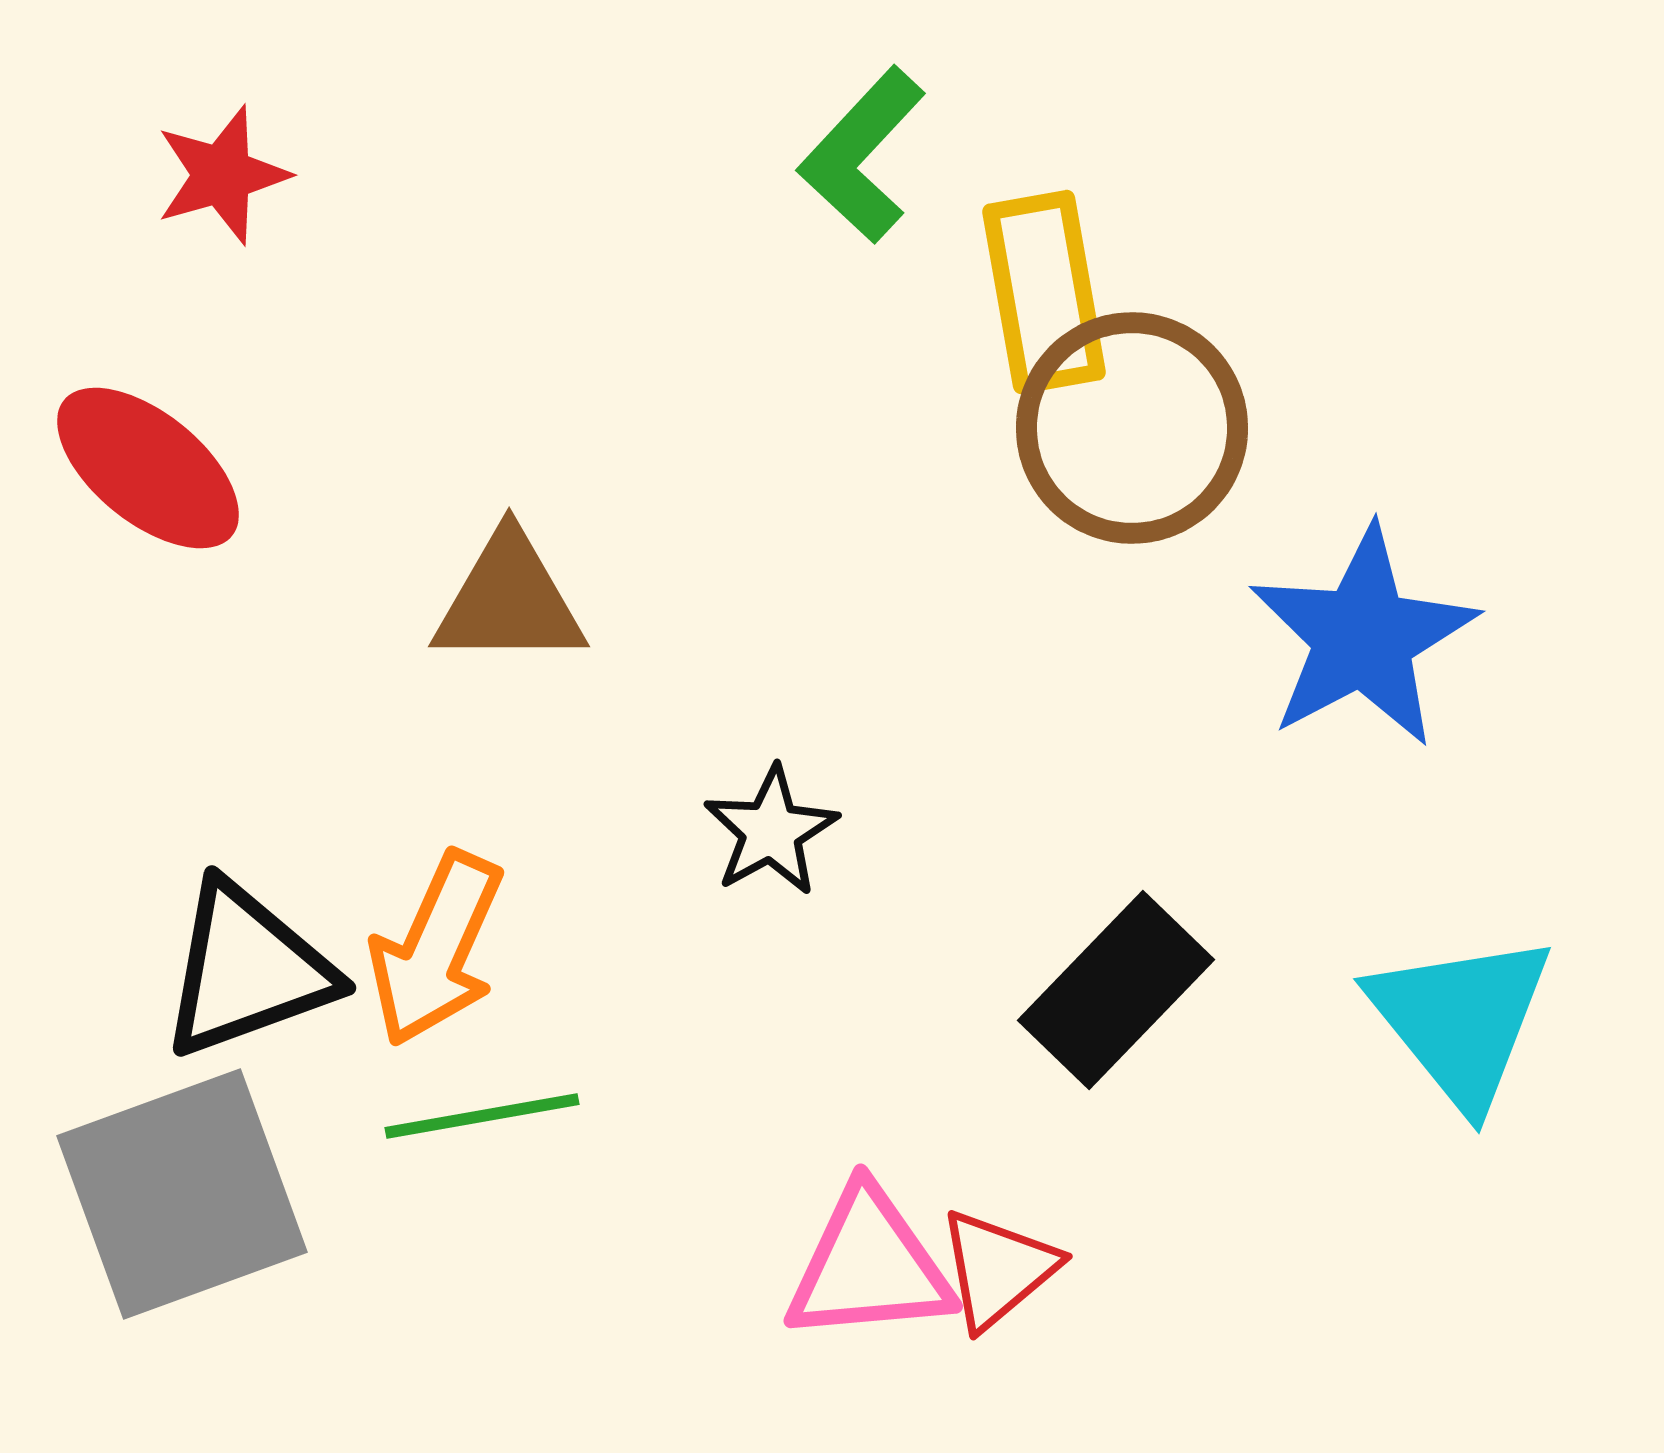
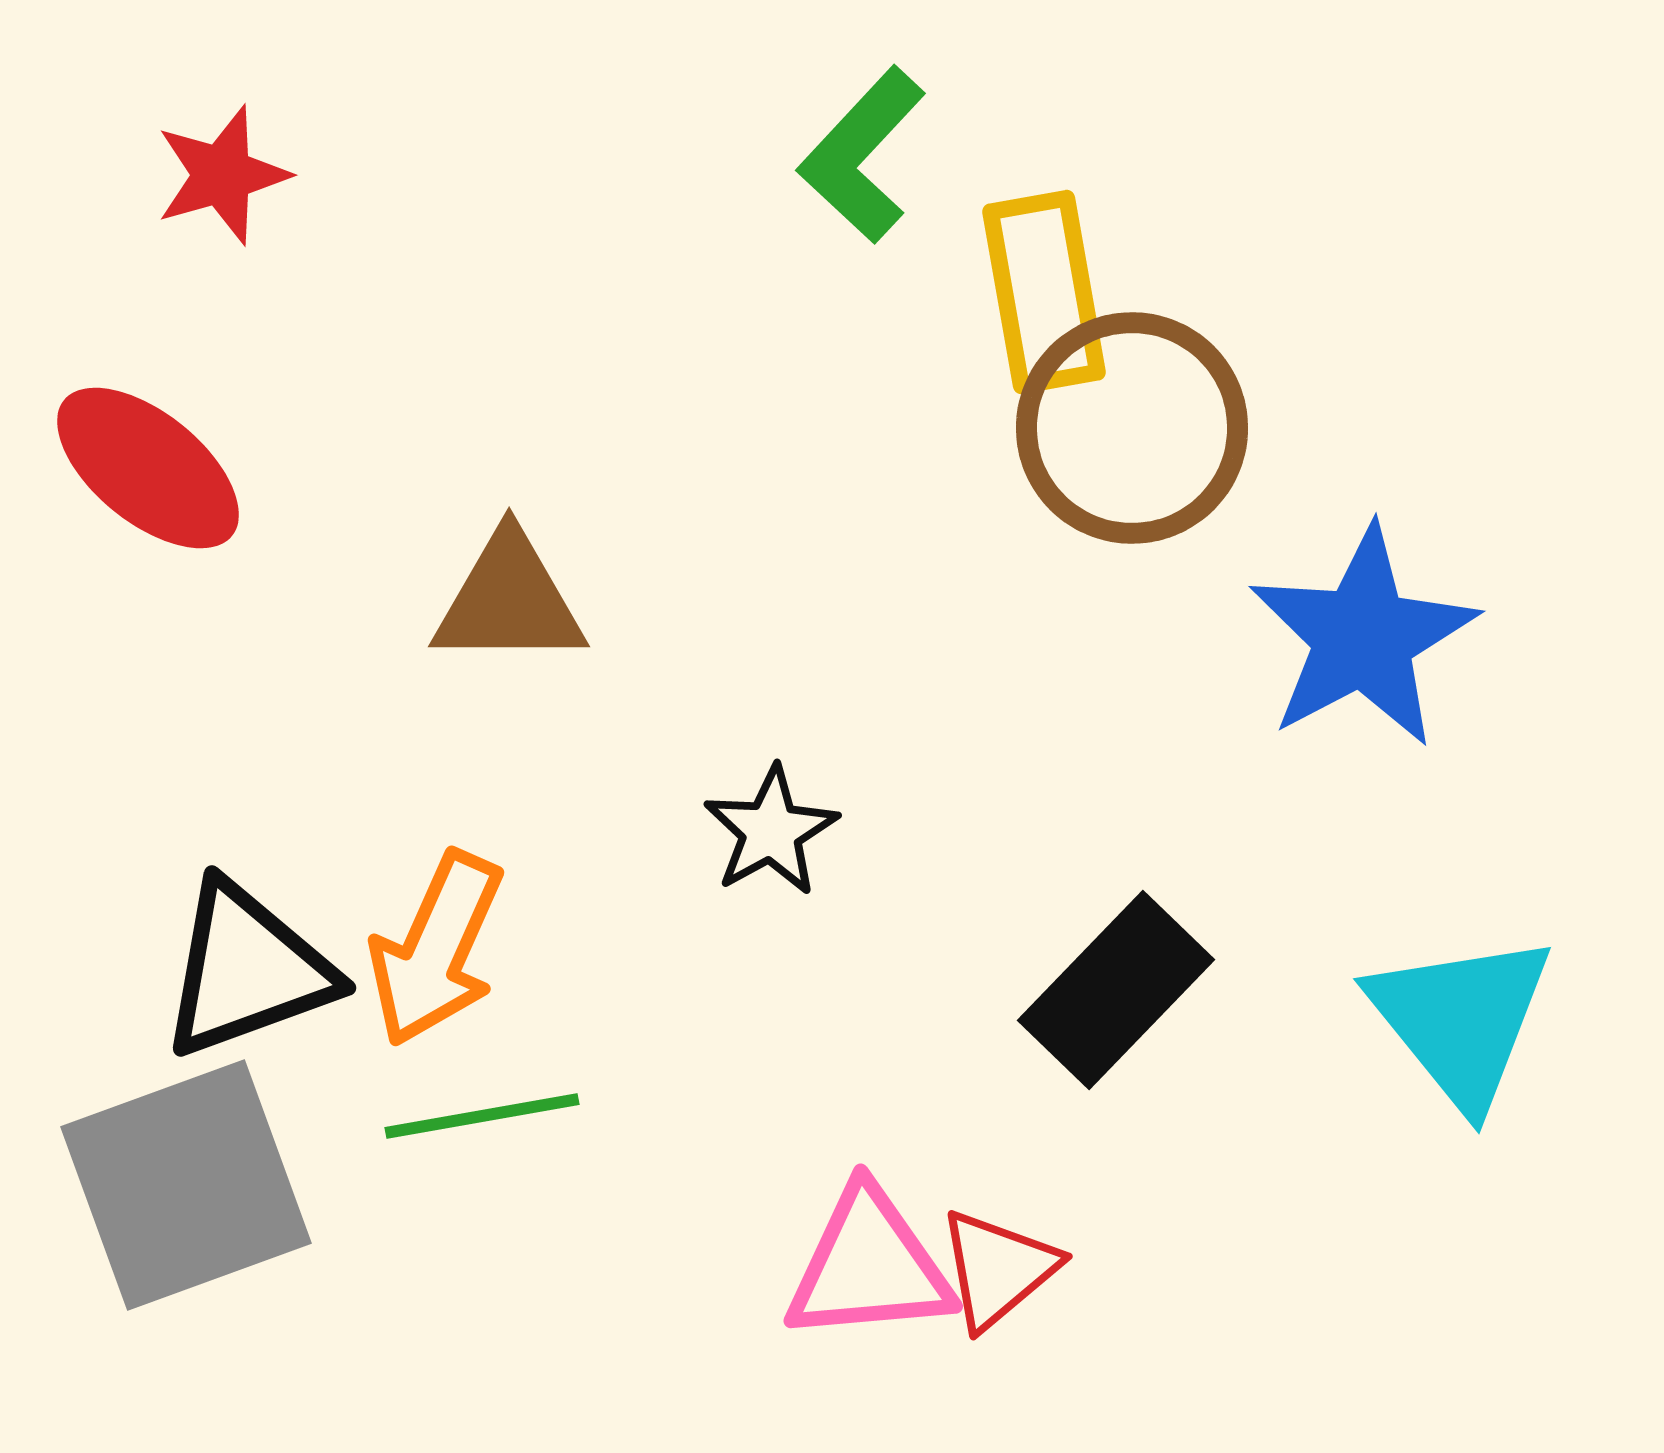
gray square: moved 4 px right, 9 px up
